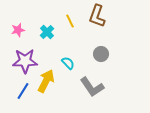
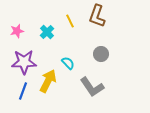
pink star: moved 1 px left, 1 px down
purple star: moved 1 px left, 1 px down
yellow arrow: moved 2 px right
blue line: rotated 12 degrees counterclockwise
